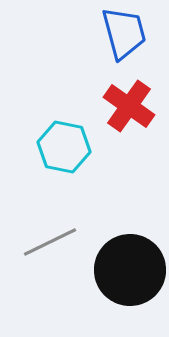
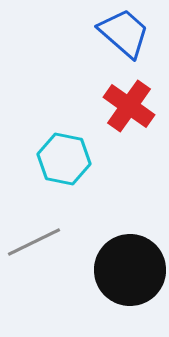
blue trapezoid: rotated 34 degrees counterclockwise
cyan hexagon: moved 12 px down
gray line: moved 16 px left
